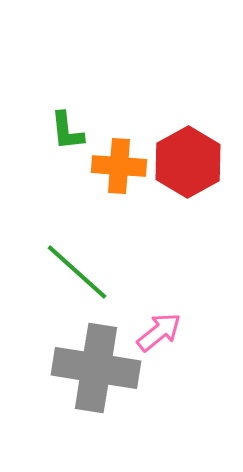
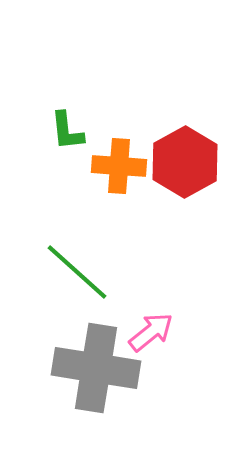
red hexagon: moved 3 px left
pink arrow: moved 8 px left
